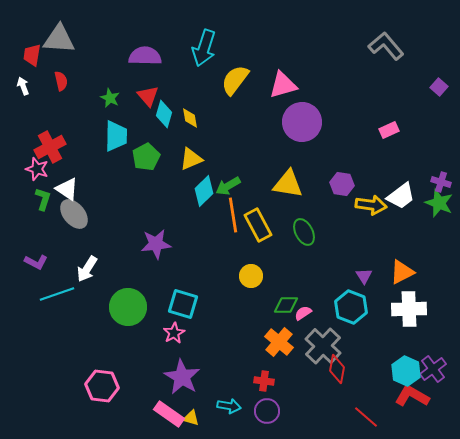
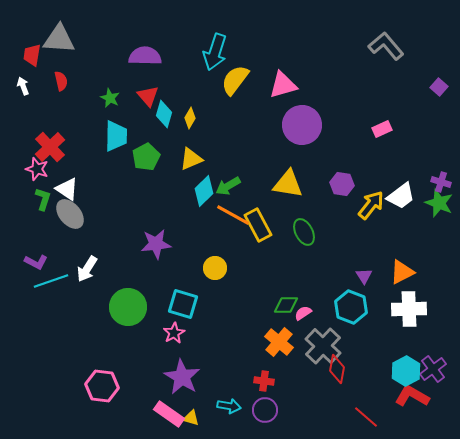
cyan arrow at (204, 48): moved 11 px right, 4 px down
yellow diamond at (190, 118): rotated 40 degrees clockwise
purple circle at (302, 122): moved 3 px down
pink rectangle at (389, 130): moved 7 px left, 1 px up
red cross at (50, 147): rotated 16 degrees counterclockwise
yellow arrow at (371, 205): rotated 60 degrees counterclockwise
gray ellipse at (74, 214): moved 4 px left
orange line at (233, 215): rotated 52 degrees counterclockwise
yellow circle at (251, 276): moved 36 px left, 8 px up
cyan line at (57, 294): moved 6 px left, 13 px up
cyan hexagon at (406, 371): rotated 8 degrees clockwise
purple circle at (267, 411): moved 2 px left, 1 px up
